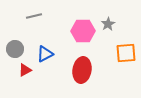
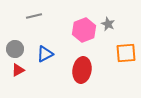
gray star: rotated 16 degrees counterclockwise
pink hexagon: moved 1 px right, 1 px up; rotated 20 degrees counterclockwise
red triangle: moved 7 px left
